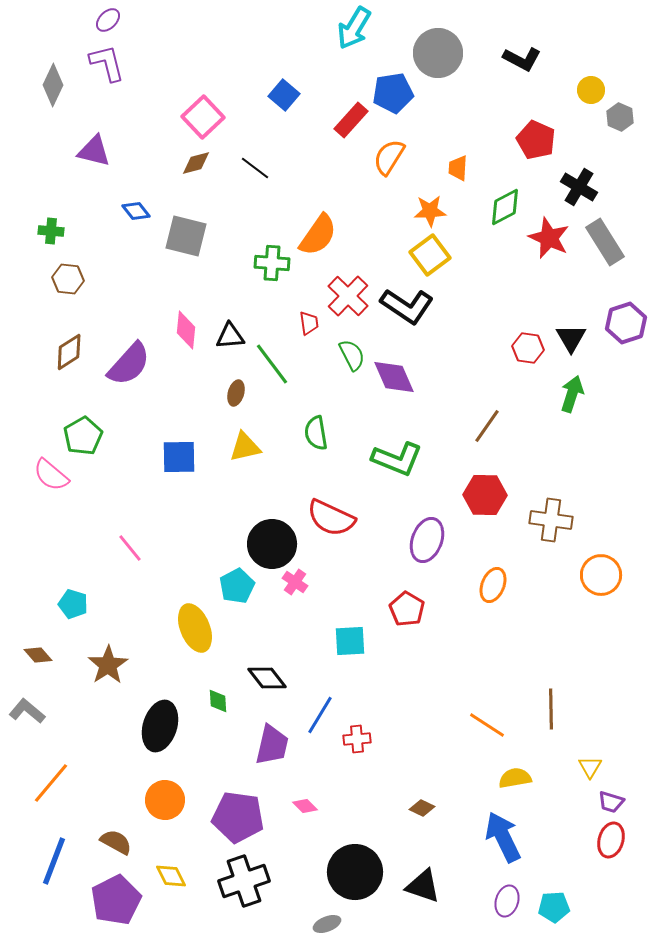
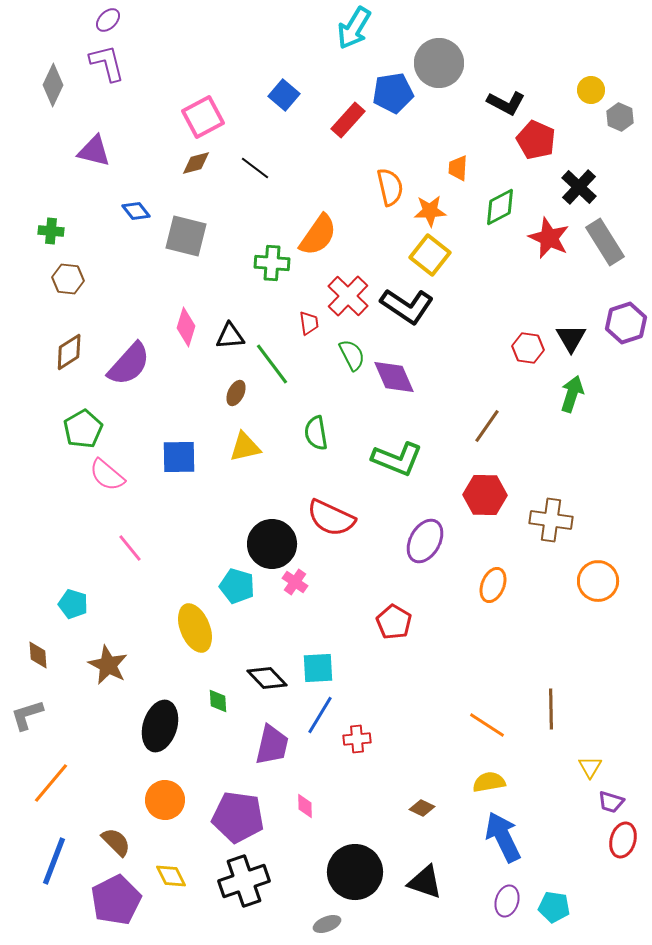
gray circle at (438, 53): moved 1 px right, 10 px down
black L-shape at (522, 59): moved 16 px left, 44 px down
pink square at (203, 117): rotated 15 degrees clockwise
red rectangle at (351, 120): moved 3 px left
orange semicircle at (389, 157): moved 1 px right, 30 px down; rotated 135 degrees clockwise
black cross at (579, 187): rotated 12 degrees clockwise
green diamond at (505, 207): moved 5 px left
yellow square at (430, 255): rotated 15 degrees counterclockwise
pink diamond at (186, 330): moved 3 px up; rotated 12 degrees clockwise
brown ellipse at (236, 393): rotated 10 degrees clockwise
green pentagon at (83, 436): moved 7 px up
pink semicircle at (51, 475): moved 56 px right
purple ellipse at (427, 540): moved 2 px left, 1 px down; rotated 9 degrees clockwise
orange circle at (601, 575): moved 3 px left, 6 px down
cyan pentagon at (237, 586): rotated 28 degrees counterclockwise
red pentagon at (407, 609): moved 13 px left, 13 px down
cyan square at (350, 641): moved 32 px left, 27 px down
brown diamond at (38, 655): rotated 36 degrees clockwise
brown star at (108, 665): rotated 12 degrees counterclockwise
black diamond at (267, 678): rotated 6 degrees counterclockwise
gray L-shape at (27, 711): moved 4 px down; rotated 57 degrees counterclockwise
yellow semicircle at (515, 778): moved 26 px left, 4 px down
pink diamond at (305, 806): rotated 45 degrees clockwise
red ellipse at (611, 840): moved 12 px right
brown semicircle at (116, 842): rotated 16 degrees clockwise
black triangle at (423, 886): moved 2 px right, 4 px up
cyan pentagon at (554, 907): rotated 12 degrees clockwise
